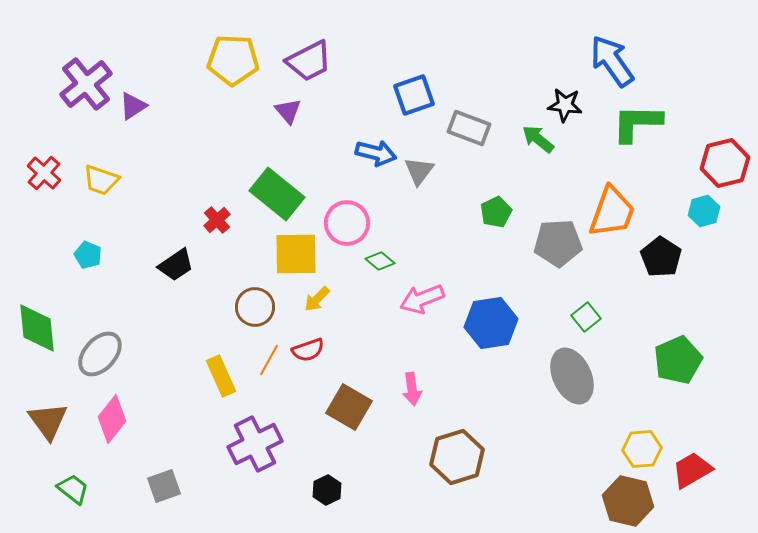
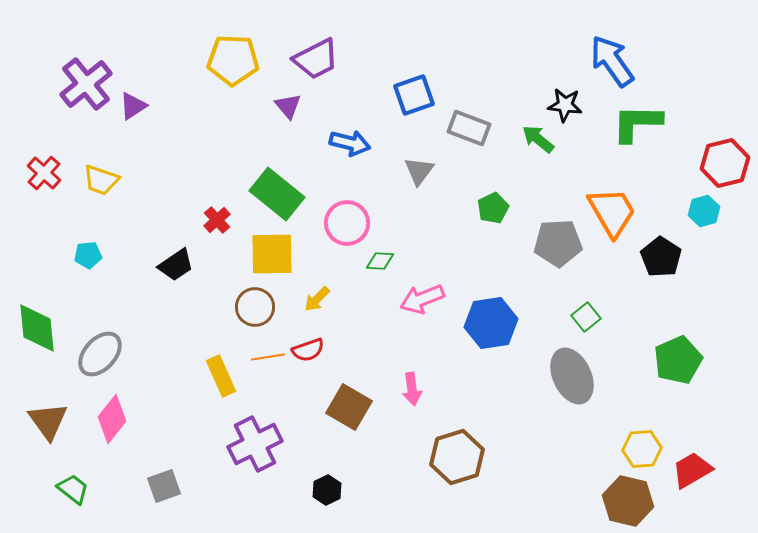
purple trapezoid at (309, 61): moved 7 px right, 2 px up
purple triangle at (288, 111): moved 5 px up
blue arrow at (376, 153): moved 26 px left, 10 px up
green pentagon at (496, 212): moved 3 px left, 4 px up
orange trapezoid at (612, 212): rotated 50 degrees counterclockwise
yellow square at (296, 254): moved 24 px left
cyan pentagon at (88, 255): rotated 28 degrees counterclockwise
green diamond at (380, 261): rotated 36 degrees counterclockwise
orange line at (269, 360): moved 1 px left, 3 px up; rotated 52 degrees clockwise
